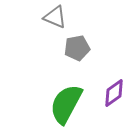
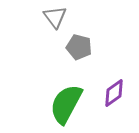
gray triangle: rotated 30 degrees clockwise
gray pentagon: moved 2 px right, 1 px up; rotated 25 degrees clockwise
